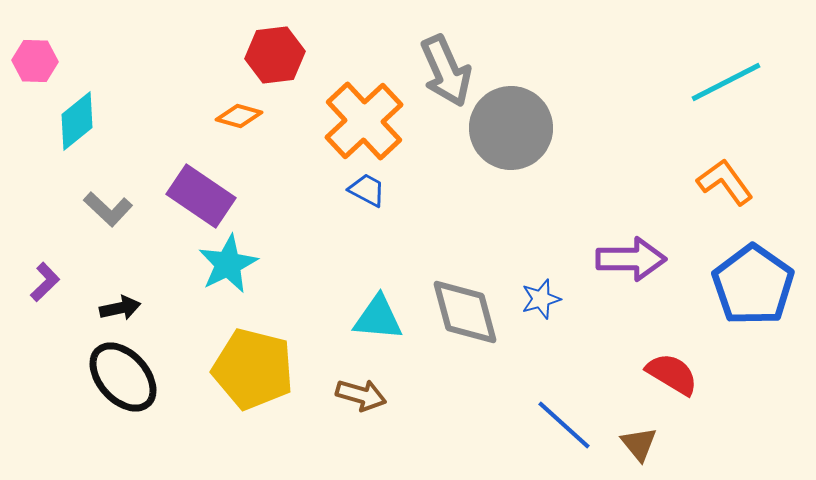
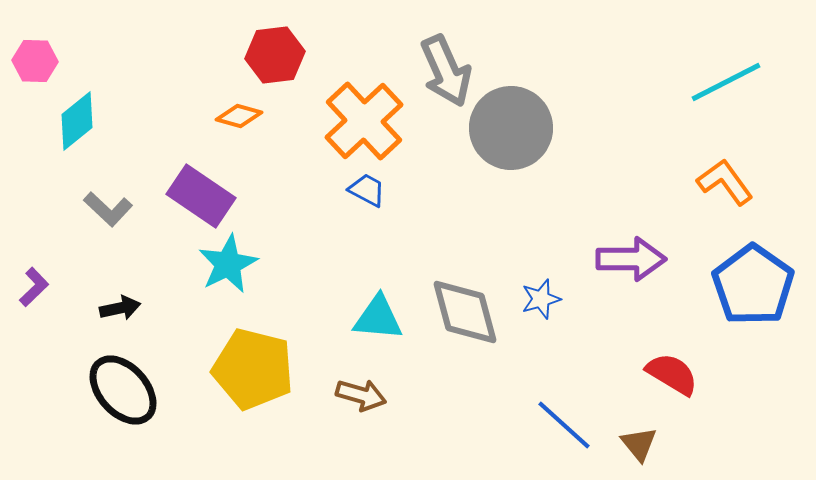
purple L-shape: moved 11 px left, 5 px down
black ellipse: moved 13 px down
